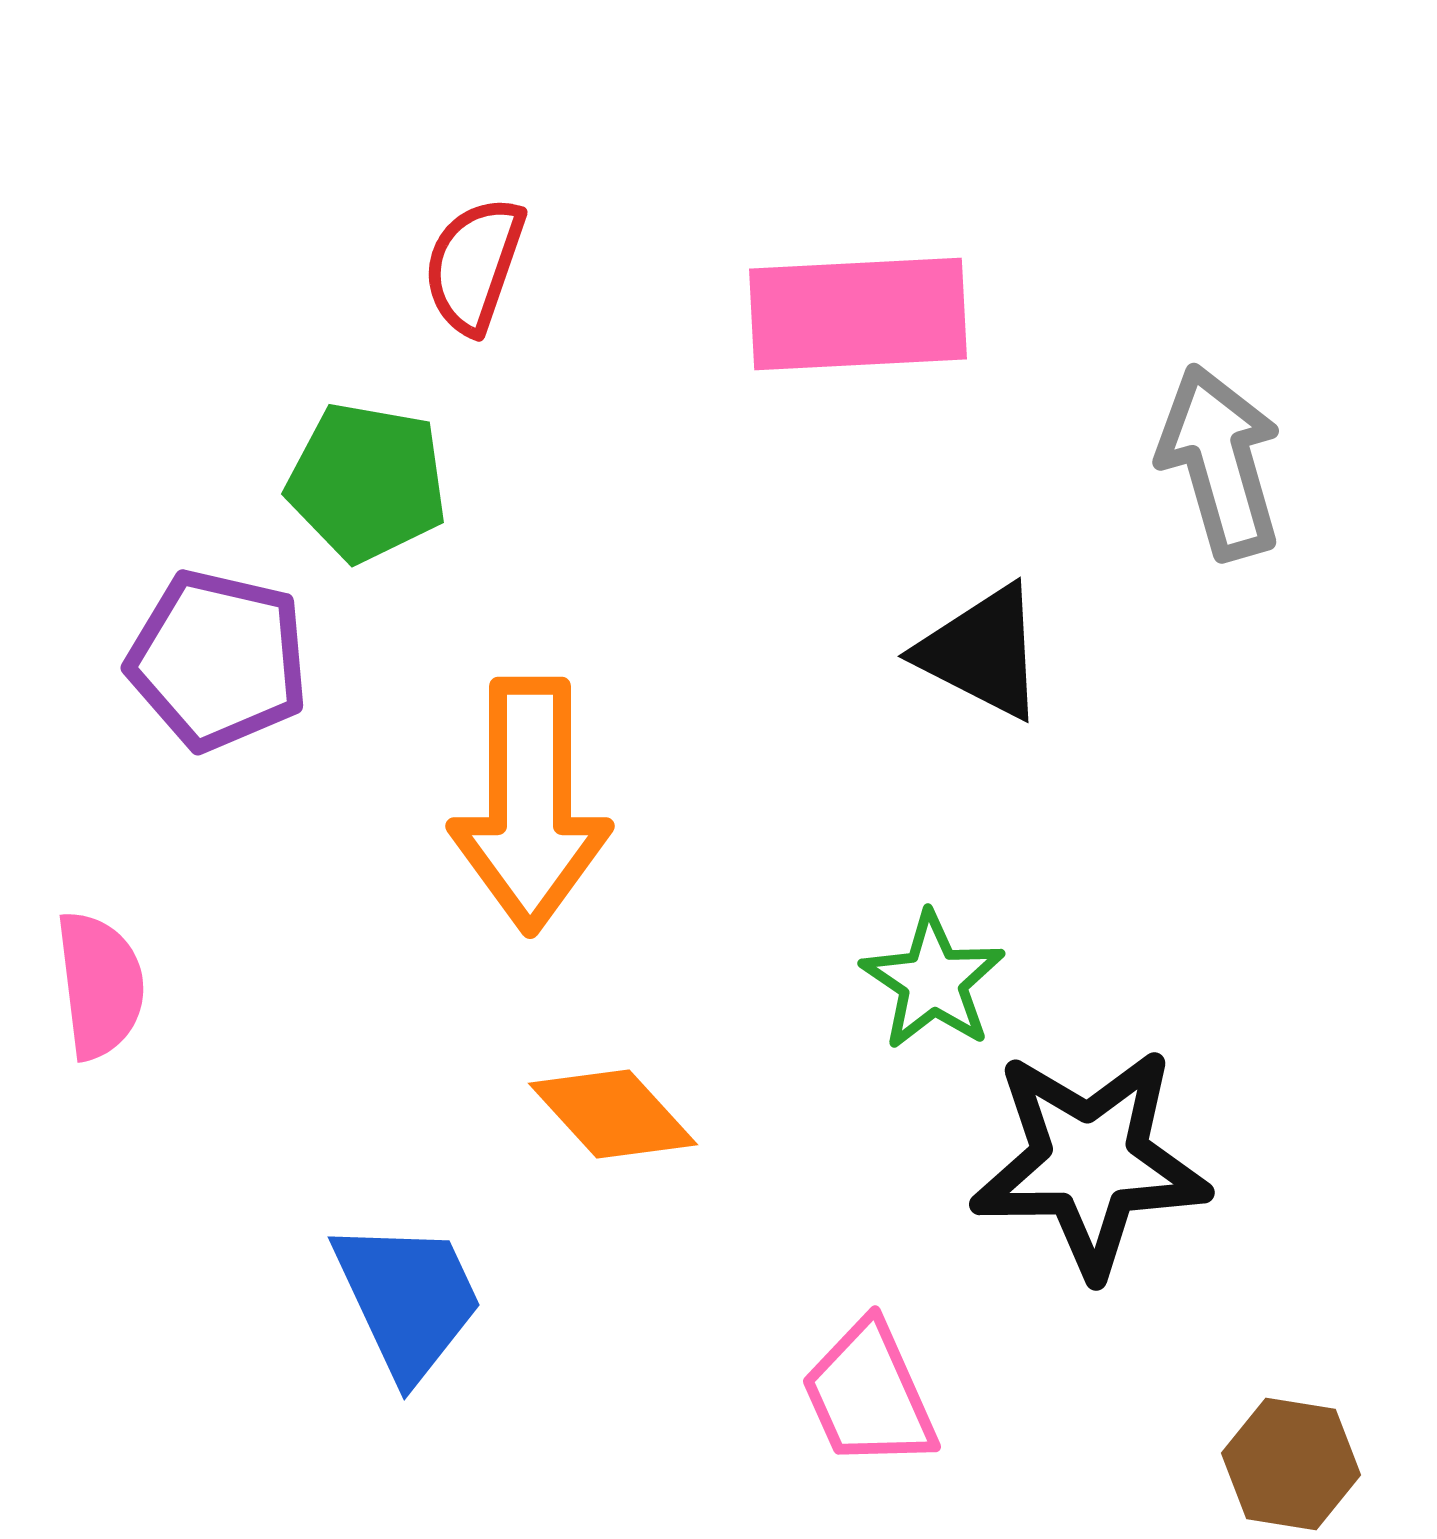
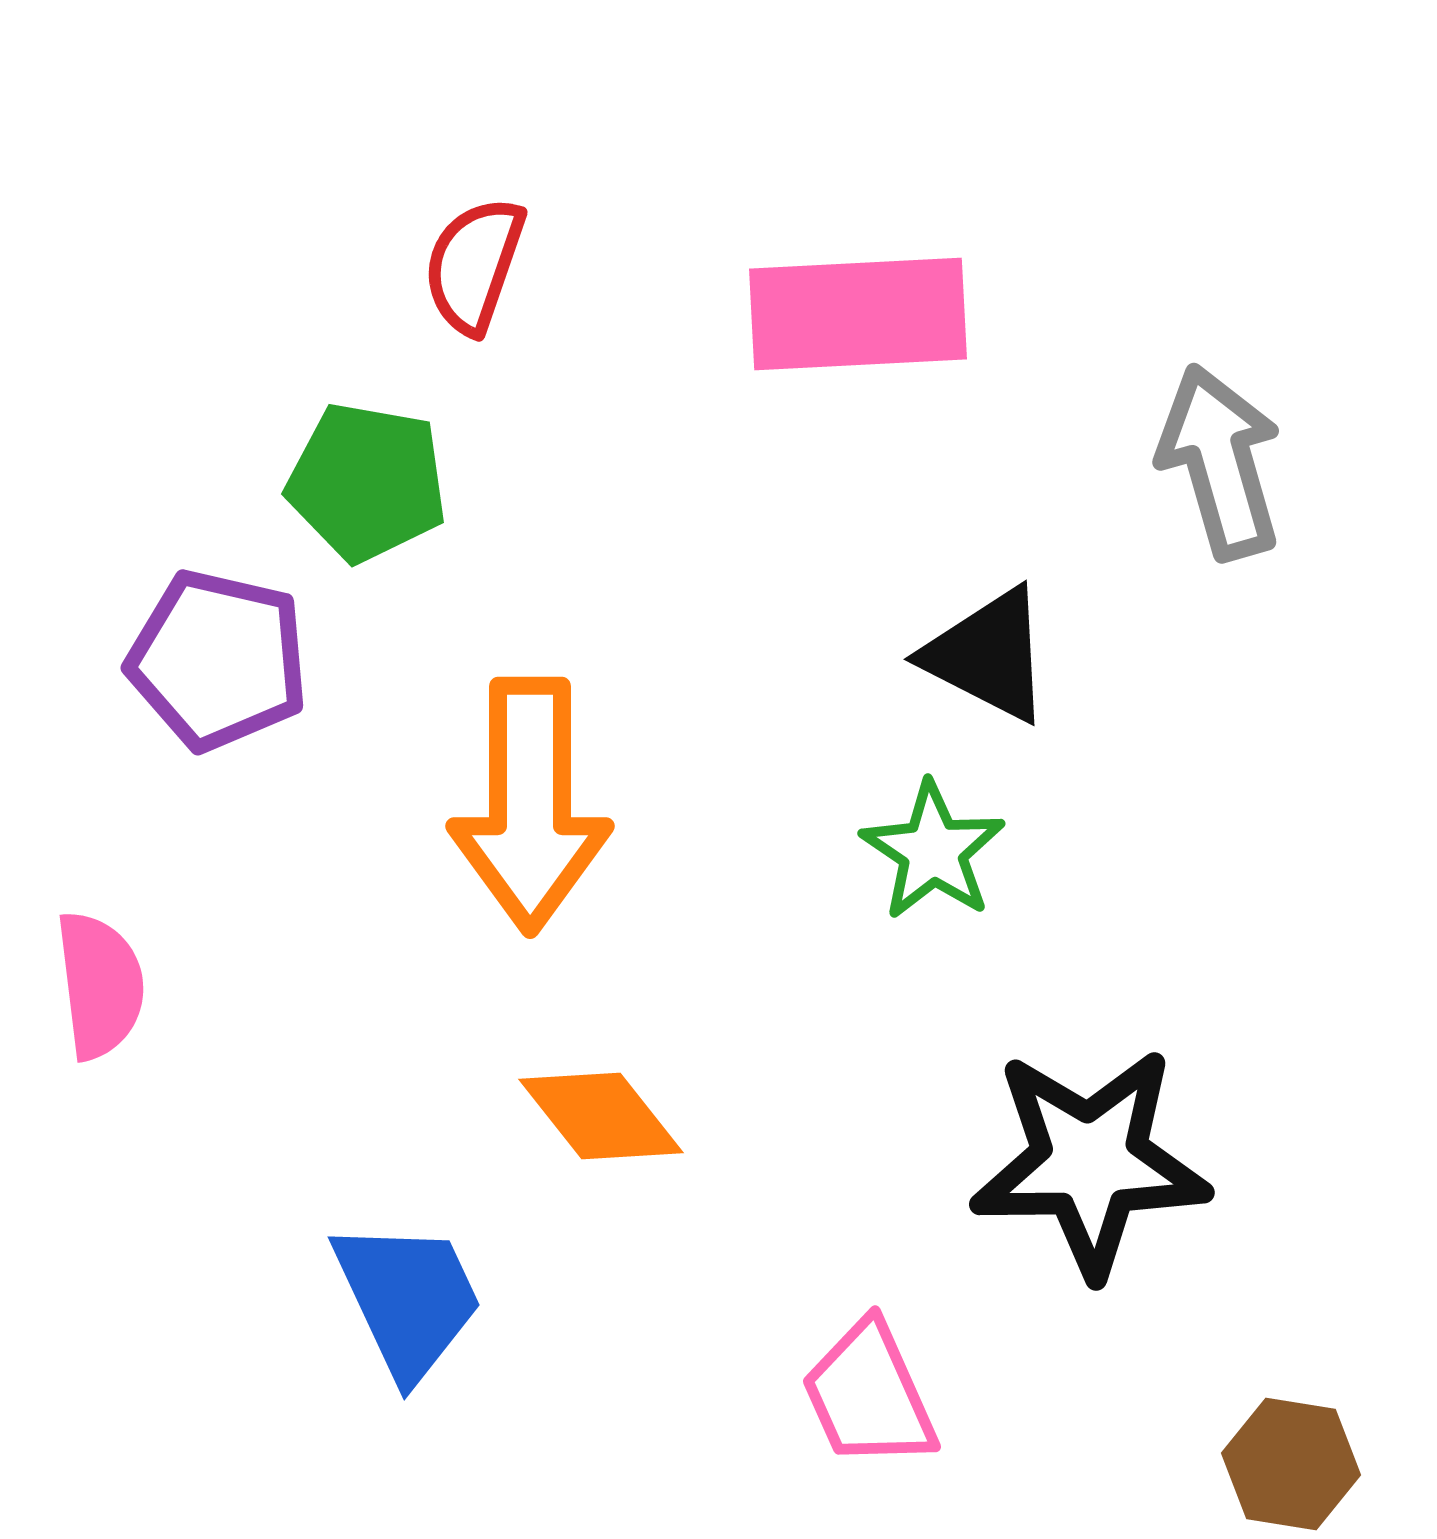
black triangle: moved 6 px right, 3 px down
green star: moved 130 px up
orange diamond: moved 12 px left, 2 px down; rotated 4 degrees clockwise
